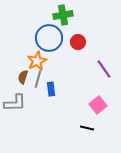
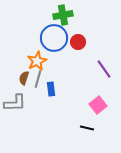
blue circle: moved 5 px right
brown semicircle: moved 1 px right, 1 px down
